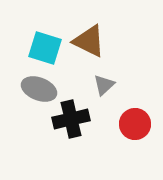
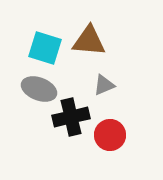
brown triangle: rotated 21 degrees counterclockwise
gray triangle: rotated 20 degrees clockwise
black cross: moved 2 px up
red circle: moved 25 px left, 11 px down
